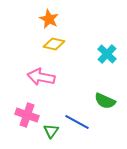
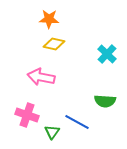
orange star: rotated 24 degrees counterclockwise
green semicircle: rotated 20 degrees counterclockwise
green triangle: moved 1 px right, 1 px down
